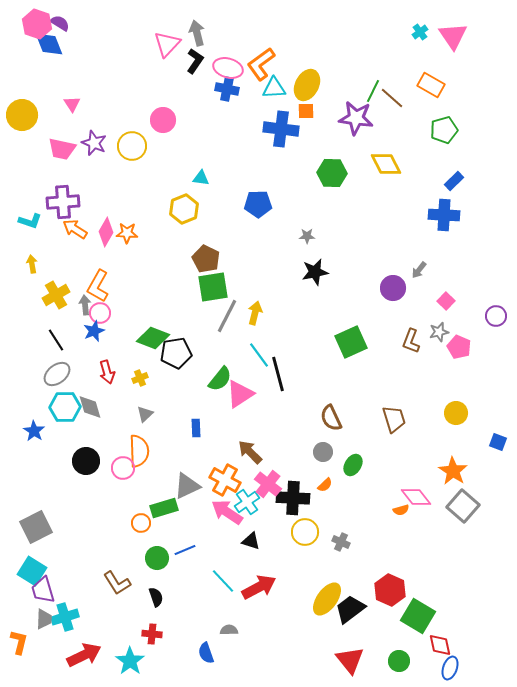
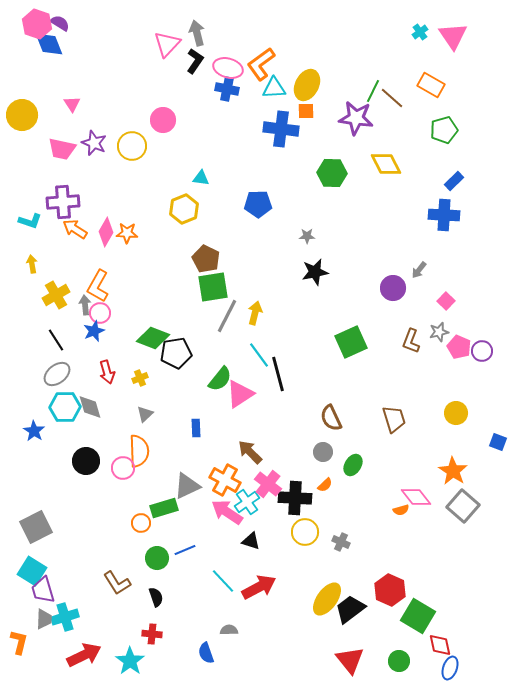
purple circle at (496, 316): moved 14 px left, 35 px down
black cross at (293, 498): moved 2 px right
